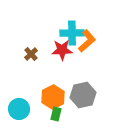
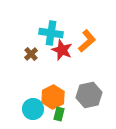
cyan cross: moved 21 px left; rotated 10 degrees clockwise
red star: rotated 25 degrees clockwise
gray hexagon: moved 6 px right
cyan circle: moved 14 px right
green rectangle: moved 3 px right
